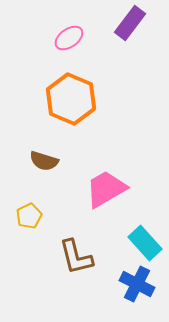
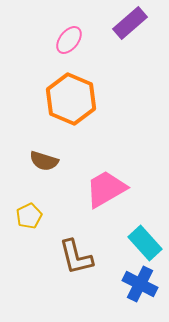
purple rectangle: rotated 12 degrees clockwise
pink ellipse: moved 2 px down; rotated 16 degrees counterclockwise
blue cross: moved 3 px right
